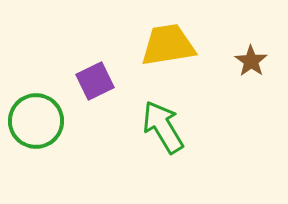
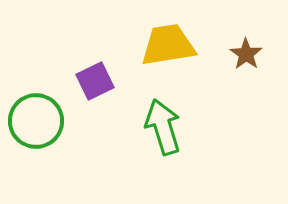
brown star: moved 5 px left, 7 px up
green arrow: rotated 14 degrees clockwise
